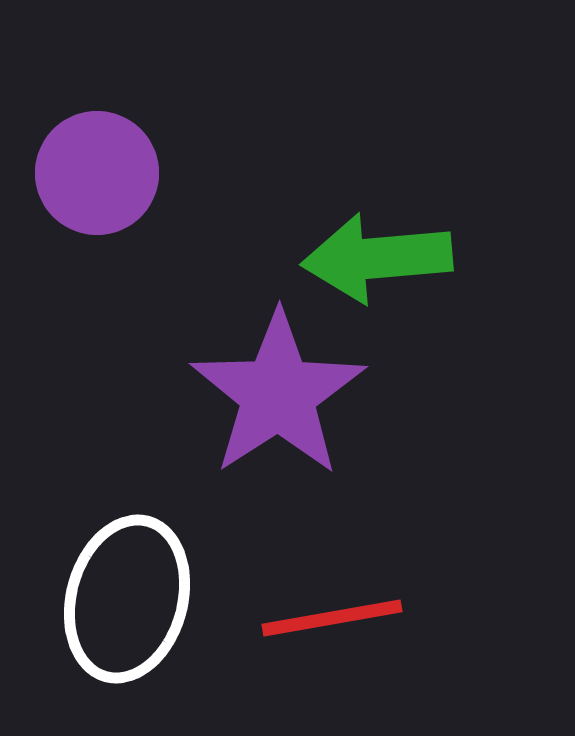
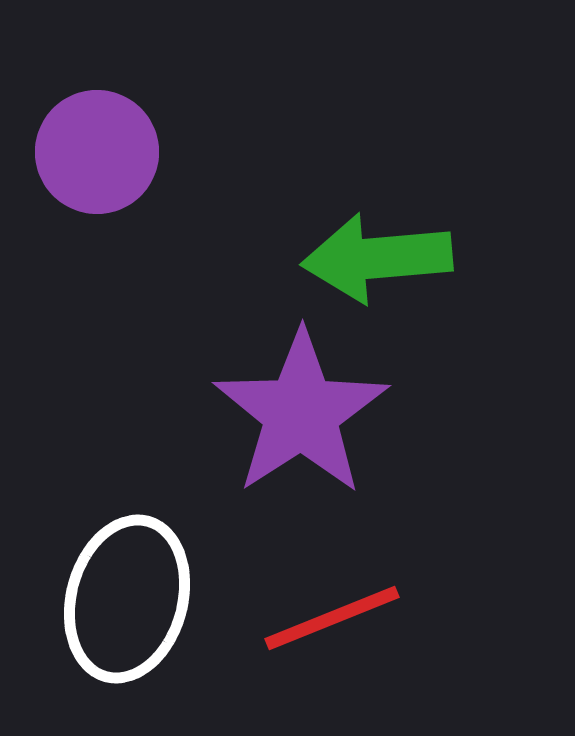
purple circle: moved 21 px up
purple star: moved 23 px right, 19 px down
red line: rotated 12 degrees counterclockwise
